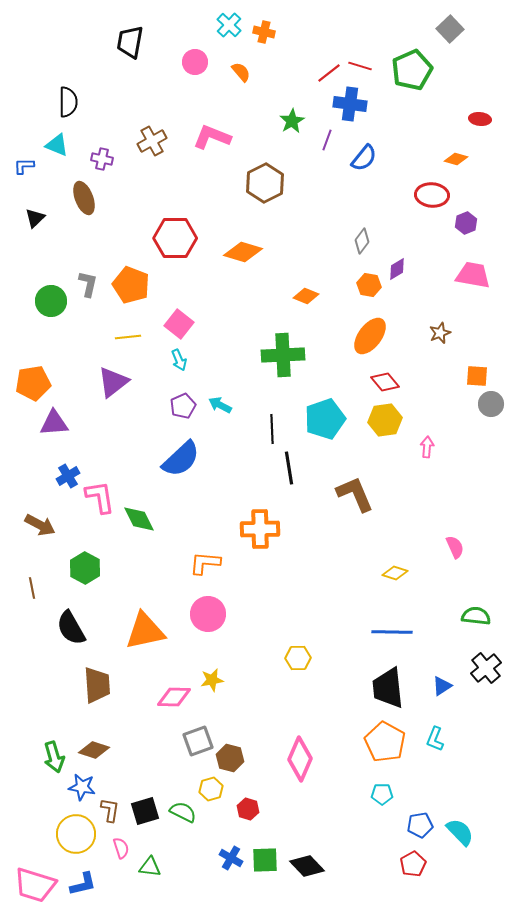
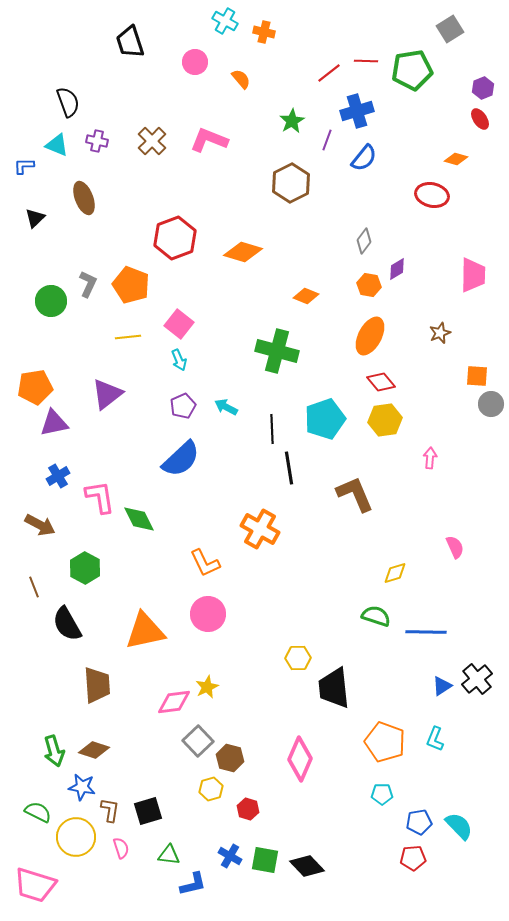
cyan cross at (229, 25): moved 4 px left, 4 px up; rotated 15 degrees counterclockwise
gray square at (450, 29): rotated 12 degrees clockwise
black trapezoid at (130, 42): rotated 28 degrees counterclockwise
red line at (360, 66): moved 6 px right, 5 px up; rotated 15 degrees counterclockwise
green pentagon at (412, 70): rotated 15 degrees clockwise
orange semicircle at (241, 72): moved 7 px down
black semicircle at (68, 102): rotated 20 degrees counterclockwise
blue cross at (350, 104): moved 7 px right, 7 px down; rotated 24 degrees counterclockwise
red ellipse at (480, 119): rotated 50 degrees clockwise
pink L-shape at (212, 137): moved 3 px left, 3 px down
brown cross at (152, 141): rotated 16 degrees counterclockwise
purple cross at (102, 159): moved 5 px left, 18 px up
brown hexagon at (265, 183): moved 26 px right
red ellipse at (432, 195): rotated 8 degrees clockwise
purple hexagon at (466, 223): moved 17 px right, 135 px up
red hexagon at (175, 238): rotated 21 degrees counterclockwise
gray diamond at (362, 241): moved 2 px right
pink trapezoid at (473, 275): rotated 81 degrees clockwise
gray L-shape at (88, 284): rotated 12 degrees clockwise
orange ellipse at (370, 336): rotated 9 degrees counterclockwise
green cross at (283, 355): moved 6 px left, 4 px up; rotated 18 degrees clockwise
purple triangle at (113, 382): moved 6 px left, 12 px down
red diamond at (385, 382): moved 4 px left
orange pentagon at (33, 383): moved 2 px right, 4 px down
cyan arrow at (220, 405): moved 6 px right, 2 px down
purple triangle at (54, 423): rotated 8 degrees counterclockwise
pink arrow at (427, 447): moved 3 px right, 11 px down
blue cross at (68, 476): moved 10 px left
orange cross at (260, 529): rotated 30 degrees clockwise
orange L-shape at (205, 563): rotated 120 degrees counterclockwise
yellow diamond at (395, 573): rotated 35 degrees counterclockwise
brown line at (32, 588): moved 2 px right, 1 px up; rotated 10 degrees counterclockwise
green semicircle at (476, 616): moved 100 px left; rotated 12 degrees clockwise
black semicircle at (71, 628): moved 4 px left, 4 px up
blue line at (392, 632): moved 34 px right
black cross at (486, 668): moved 9 px left, 11 px down
yellow star at (212, 680): moved 5 px left, 7 px down; rotated 15 degrees counterclockwise
black trapezoid at (388, 688): moved 54 px left
pink diamond at (174, 697): moved 5 px down; rotated 8 degrees counterclockwise
gray square at (198, 741): rotated 24 degrees counterclockwise
orange pentagon at (385, 742): rotated 9 degrees counterclockwise
green arrow at (54, 757): moved 6 px up
black square at (145, 811): moved 3 px right
green semicircle at (183, 812): moved 145 px left
blue pentagon at (420, 825): moved 1 px left, 3 px up
cyan semicircle at (460, 832): moved 1 px left, 6 px up
yellow circle at (76, 834): moved 3 px down
blue cross at (231, 858): moved 1 px left, 2 px up
green square at (265, 860): rotated 12 degrees clockwise
red pentagon at (413, 864): moved 6 px up; rotated 25 degrees clockwise
green triangle at (150, 867): moved 19 px right, 12 px up
blue L-shape at (83, 884): moved 110 px right
